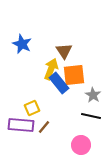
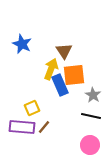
blue rectangle: moved 1 px right, 2 px down; rotated 15 degrees clockwise
purple rectangle: moved 1 px right, 2 px down
pink circle: moved 9 px right
